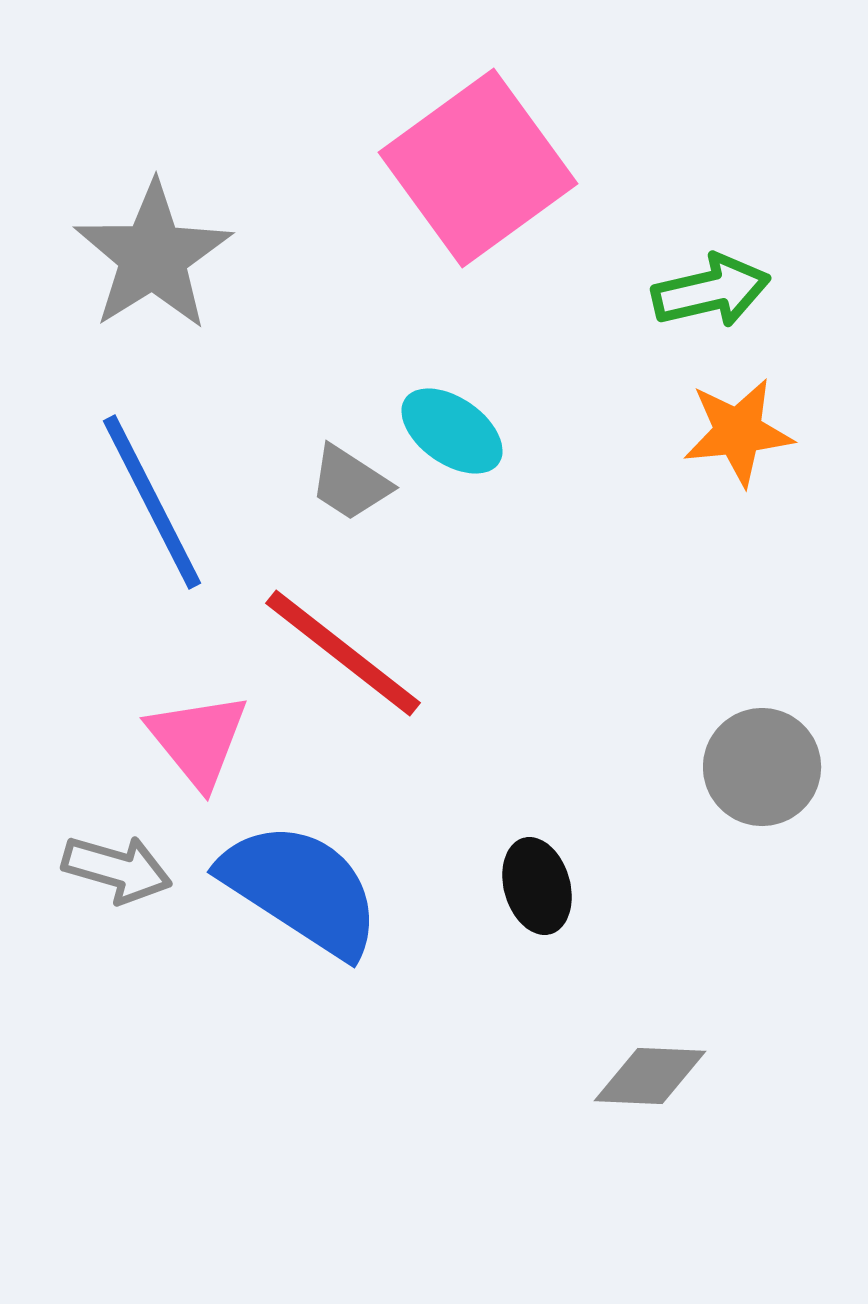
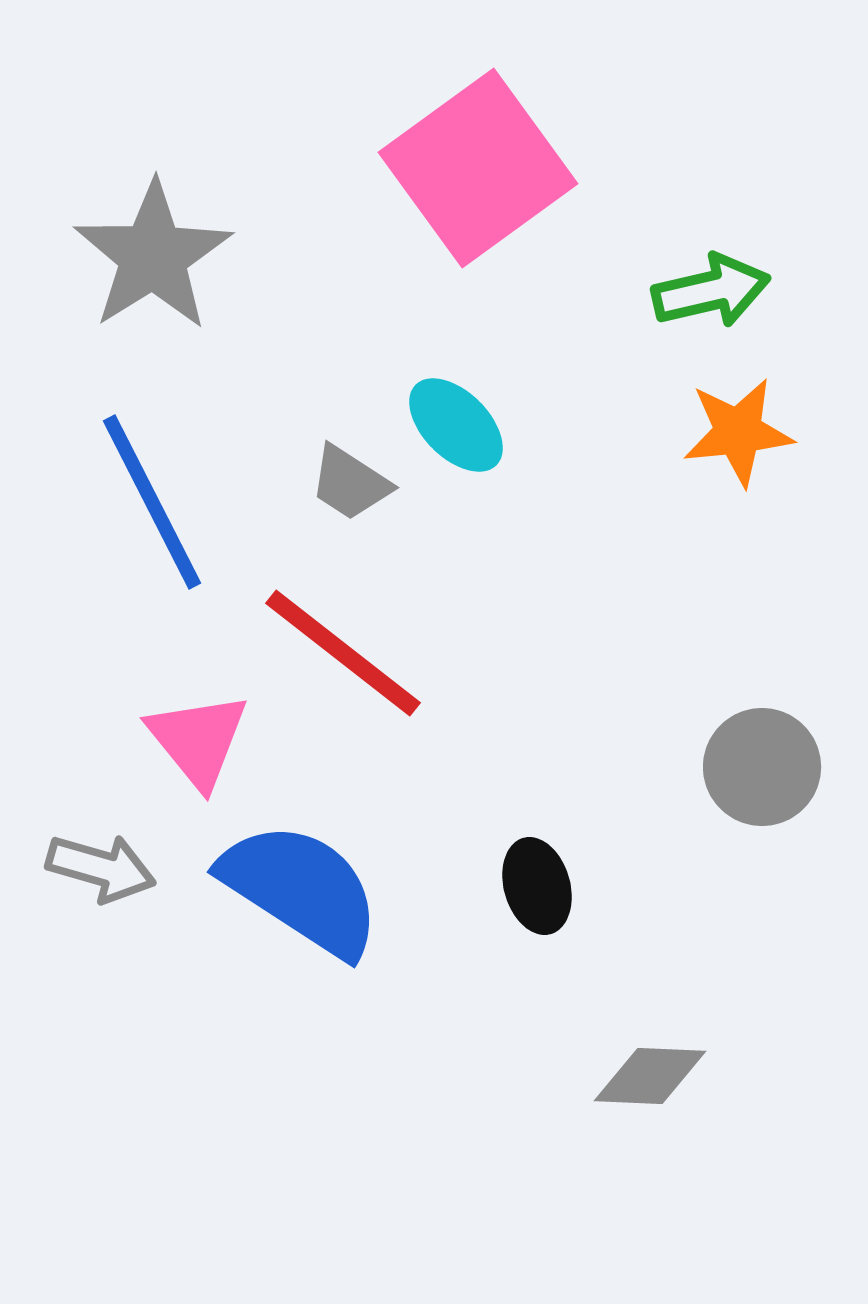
cyan ellipse: moved 4 px right, 6 px up; rotated 10 degrees clockwise
gray arrow: moved 16 px left, 1 px up
